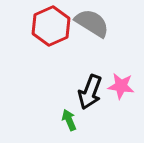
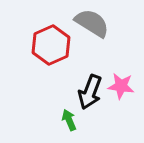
red hexagon: moved 19 px down
